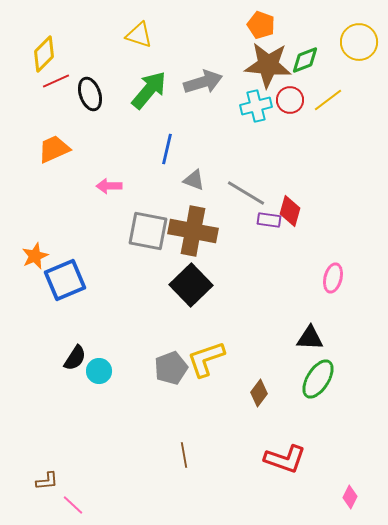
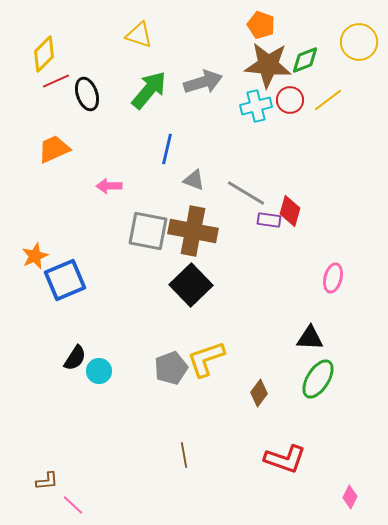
black ellipse: moved 3 px left
